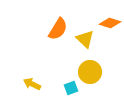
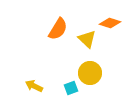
yellow triangle: moved 2 px right
yellow circle: moved 1 px down
yellow arrow: moved 2 px right, 2 px down
